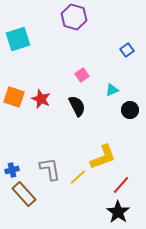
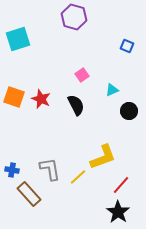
blue square: moved 4 px up; rotated 32 degrees counterclockwise
black semicircle: moved 1 px left, 1 px up
black circle: moved 1 px left, 1 px down
blue cross: rotated 24 degrees clockwise
brown rectangle: moved 5 px right
